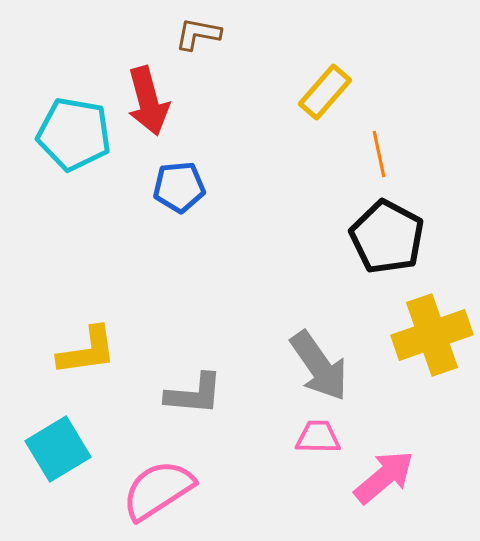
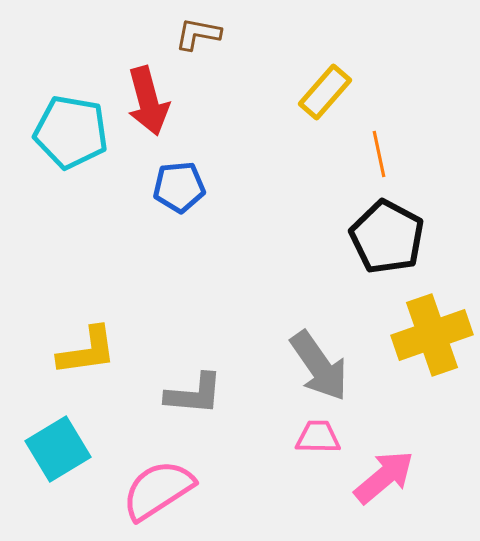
cyan pentagon: moved 3 px left, 2 px up
